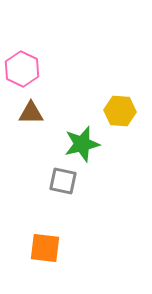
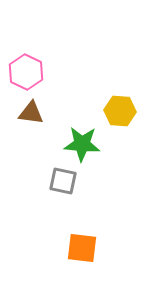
pink hexagon: moved 4 px right, 3 px down
brown triangle: rotated 8 degrees clockwise
green star: rotated 18 degrees clockwise
orange square: moved 37 px right
